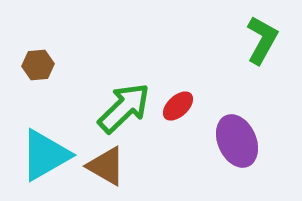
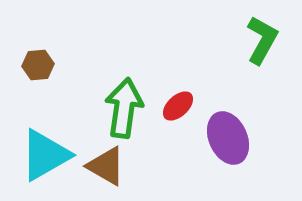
green arrow: rotated 38 degrees counterclockwise
purple ellipse: moved 9 px left, 3 px up
